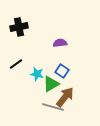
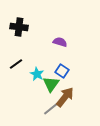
black cross: rotated 18 degrees clockwise
purple semicircle: moved 1 px up; rotated 24 degrees clockwise
cyan star: rotated 16 degrees clockwise
green triangle: rotated 24 degrees counterclockwise
gray line: rotated 55 degrees counterclockwise
